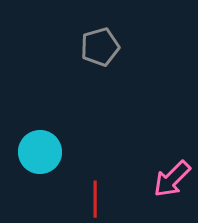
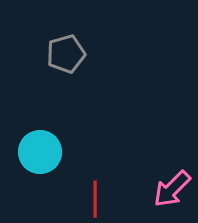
gray pentagon: moved 34 px left, 7 px down
pink arrow: moved 10 px down
